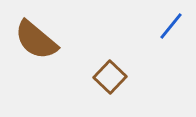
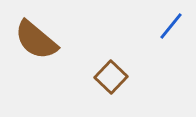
brown square: moved 1 px right
